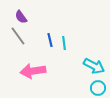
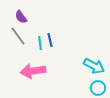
cyan line: moved 24 px left
